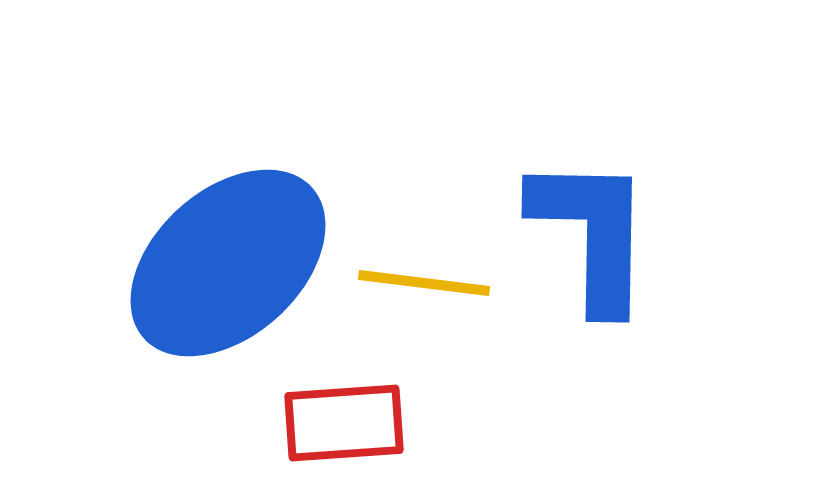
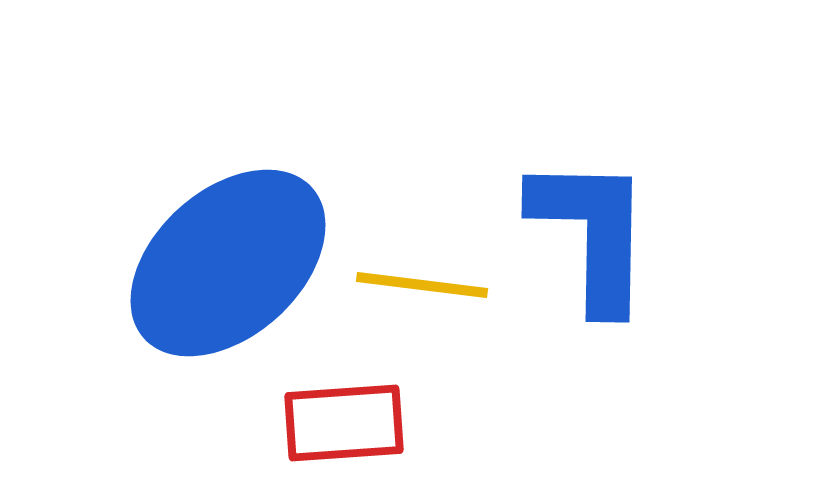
yellow line: moved 2 px left, 2 px down
